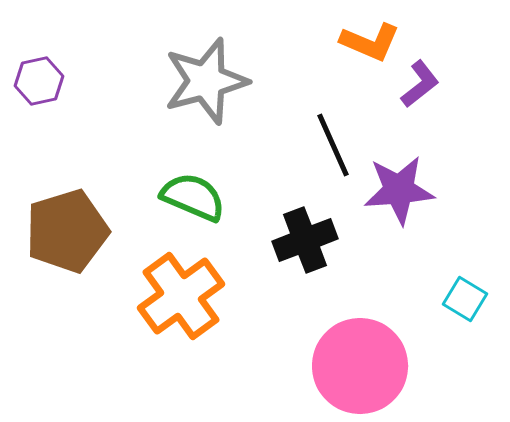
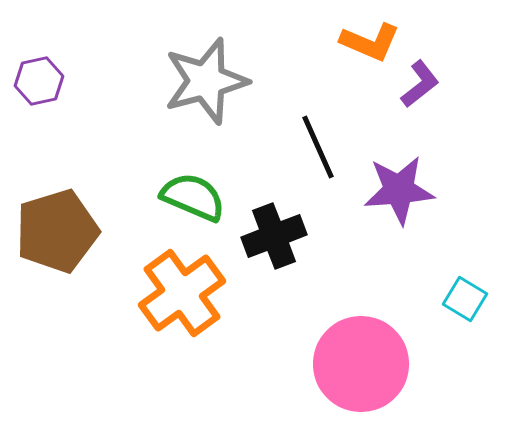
black line: moved 15 px left, 2 px down
brown pentagon: moved 10 px left
black cross: moved 31 px left, 4 px up
orange cross: moved 1 px right, 3 px up
pink circle: moved 1 px right, 2 px up
